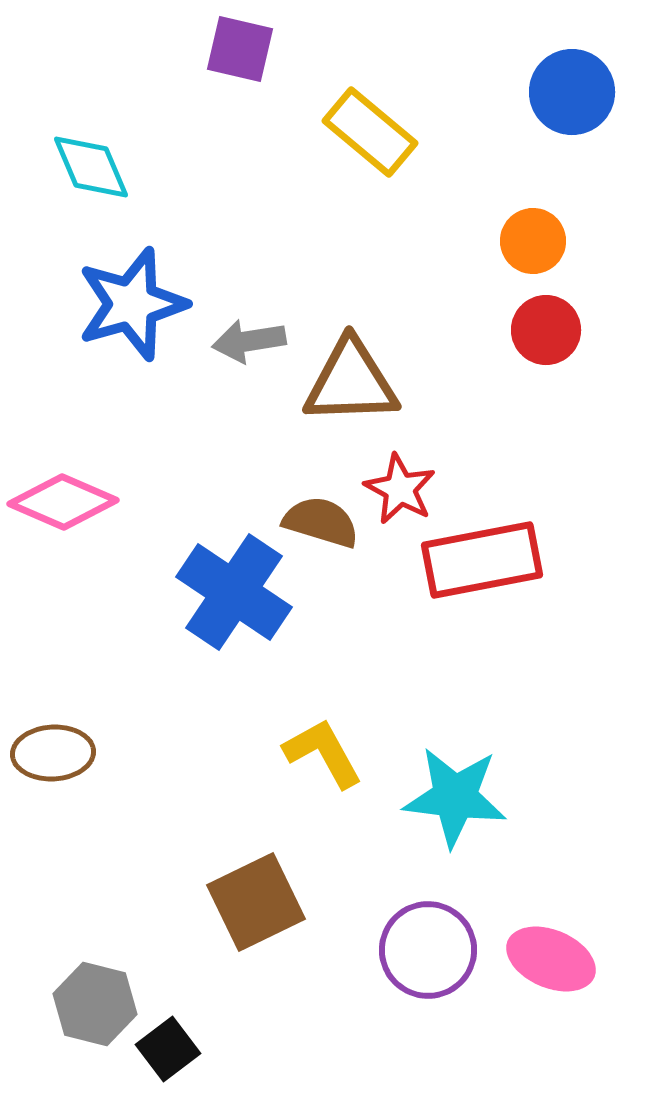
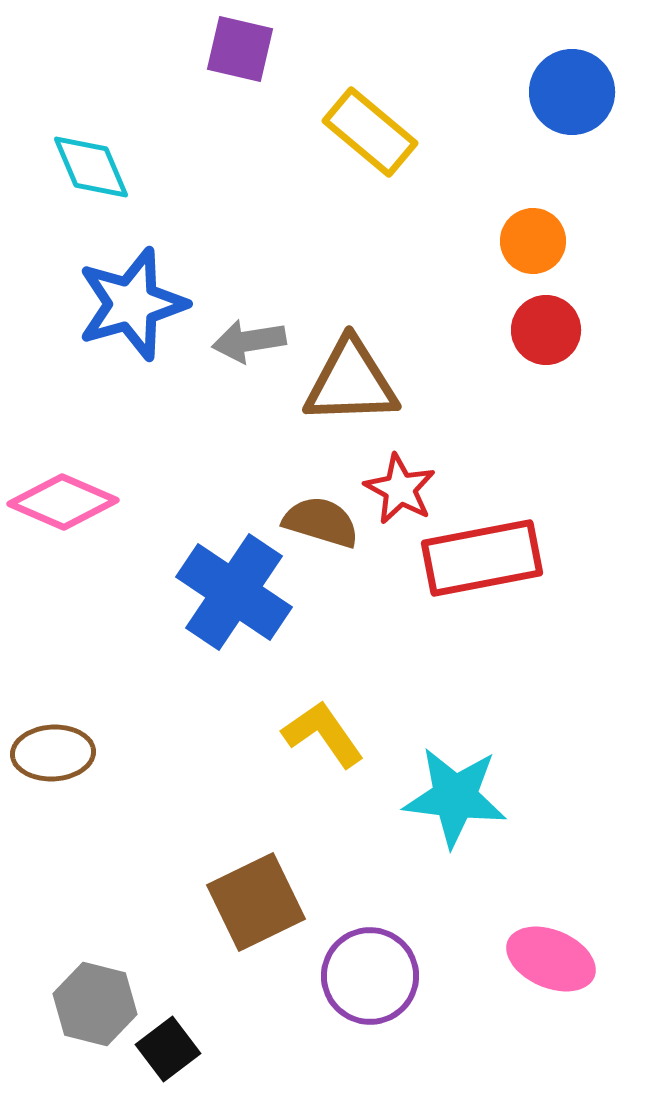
red rectangle: moved 2 px up
yellow L-shape: moved 19 px up; rotated 6 degrees counterclockwise
purple circle: moved 58 px left, 26 px down
